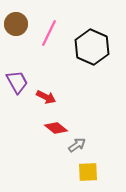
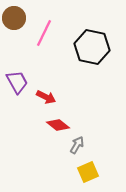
brown circle: moved 2 px left, 6 px up
pink line: moved 5 px left
black hexagon: rotated 12 degrees counterclockwise
red diamond: moved 2 px right, 3 px up
gray arrow: rotated 24 degrees counterclockwise
yellow square: rotated 20 degrees counterclockwise
